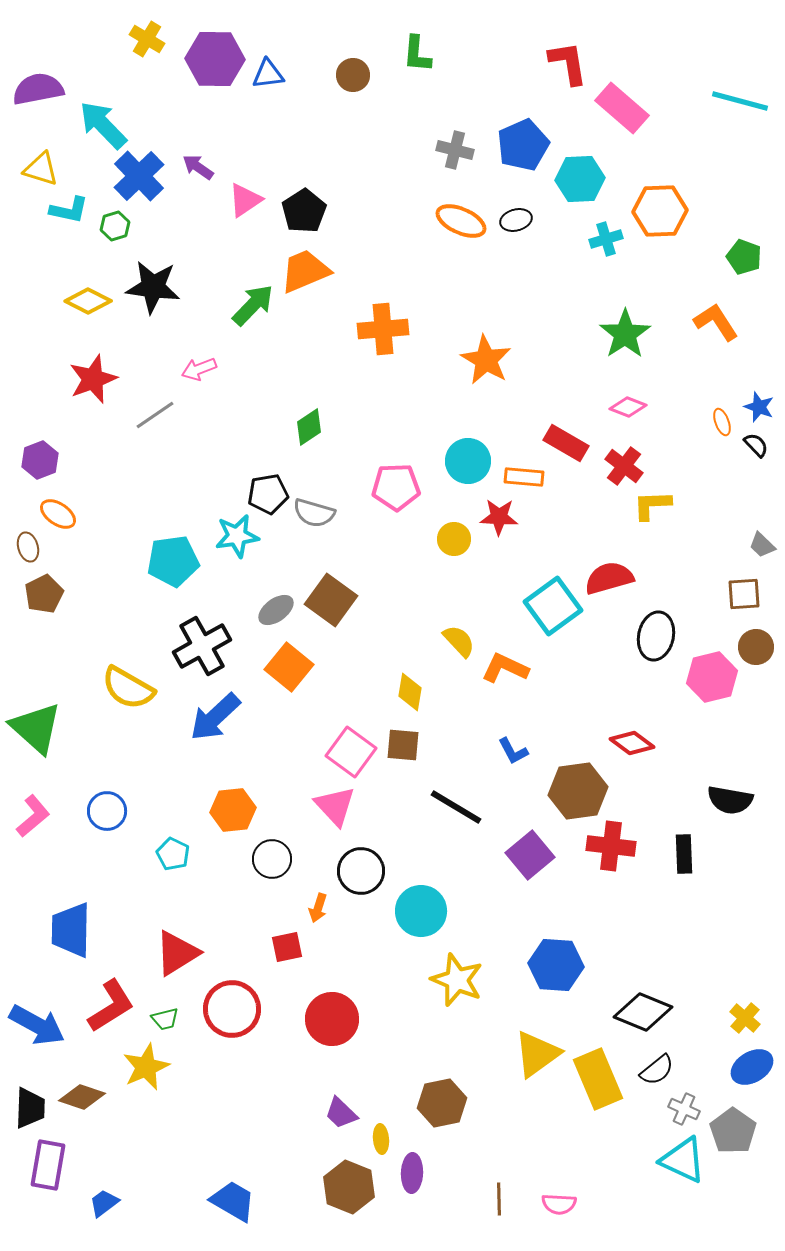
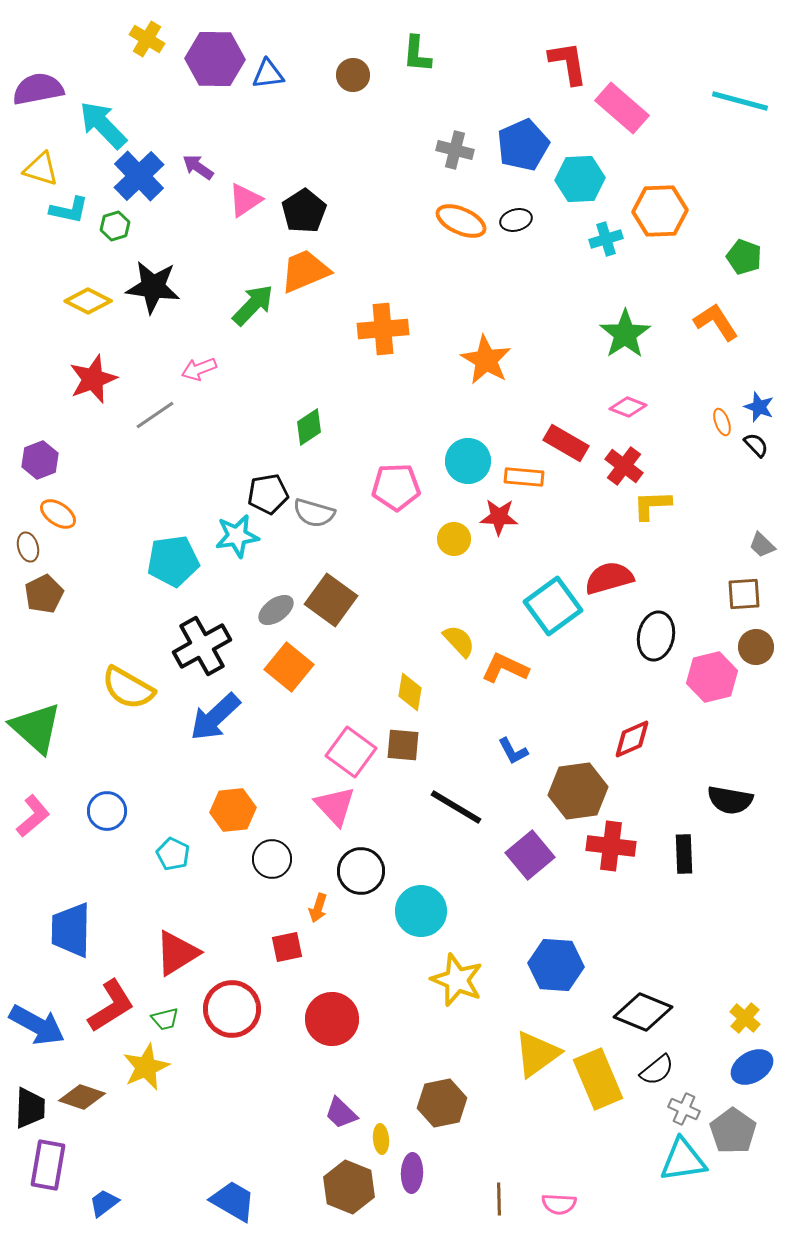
red diamond at (632, 743): moved 4 px up; rotated 60 degrees counterclockwise
cyan triangle at (683, 1160): rotated 33 degrees counterclockwise
